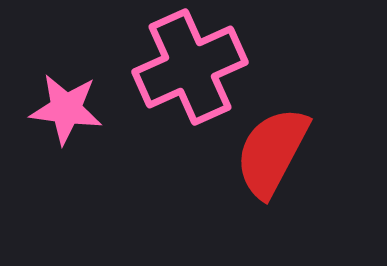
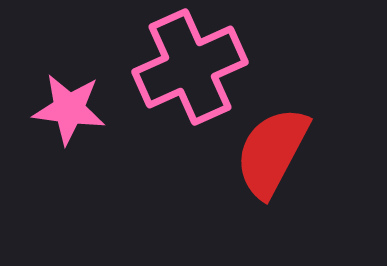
pink star: moved 3 px right
